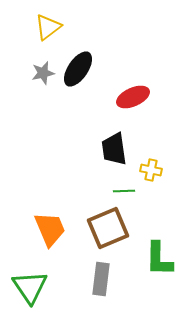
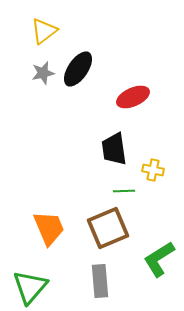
yellow triangle: moved 4 px left, 4 px down
yellow cross: moved 2 px right
orange trapezoid: moved 1 px left, 1 px up
green L-shape: rotated 57 degrees clockwise
gray rectangle: moved 1 px left, 2 px down; rotated 12 degrees counterclockwise
green triangle: rotated 15 degrees clockwise
